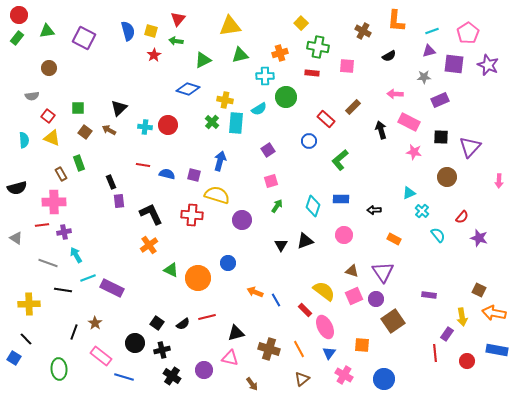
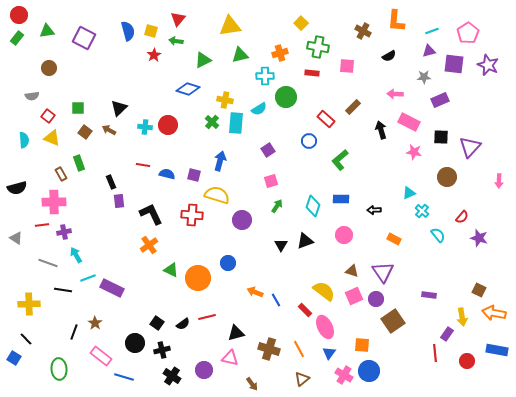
blue circle at (384, 379): moved 15 px left, 8 px up
